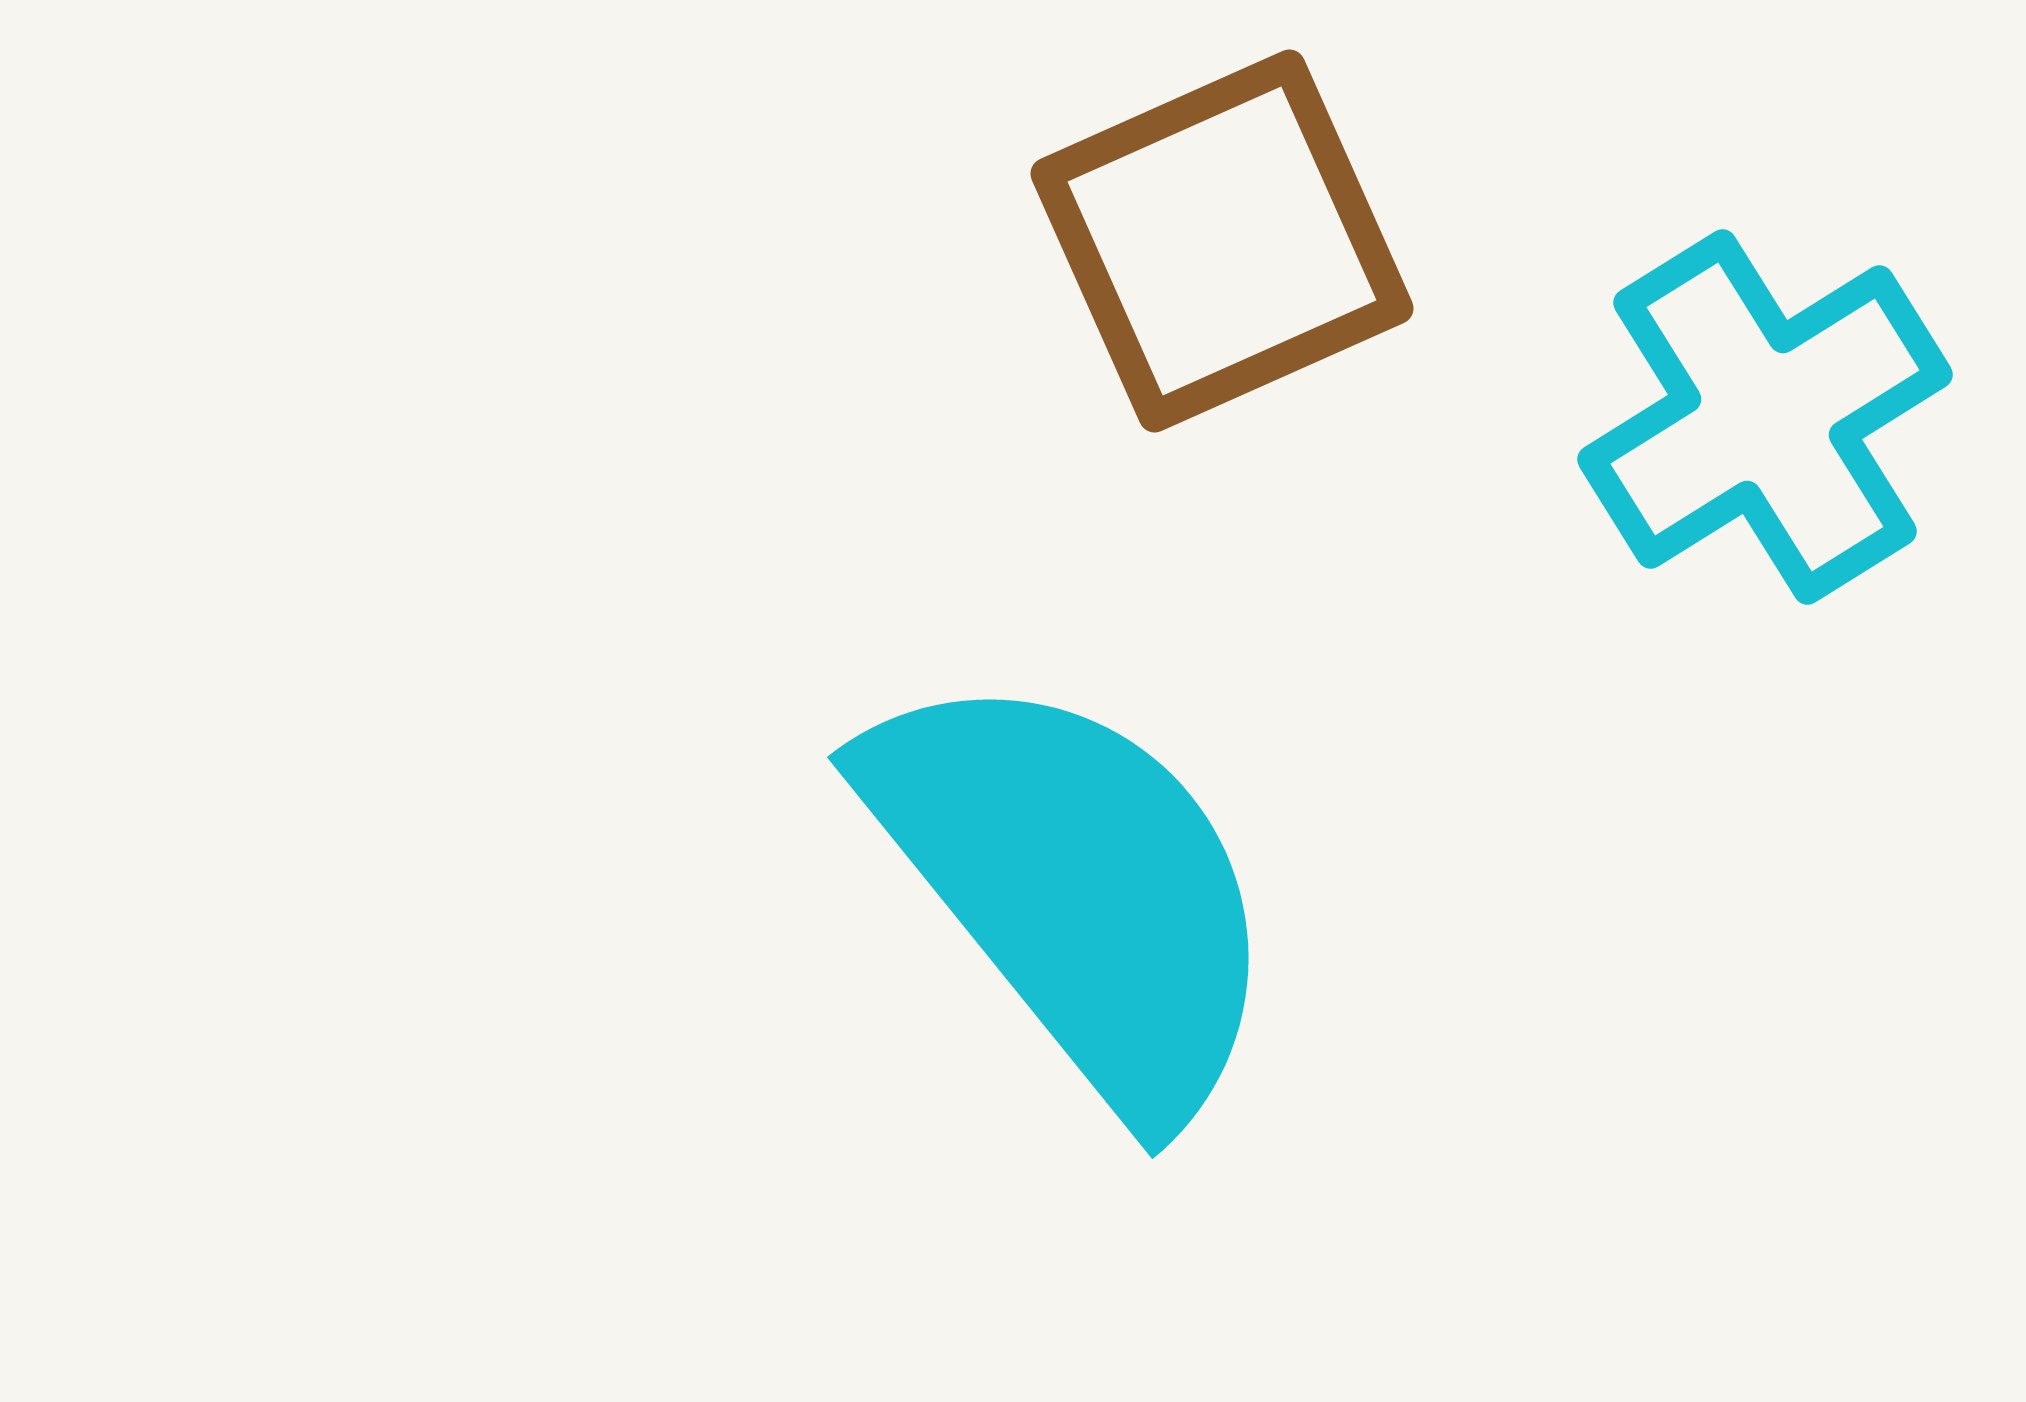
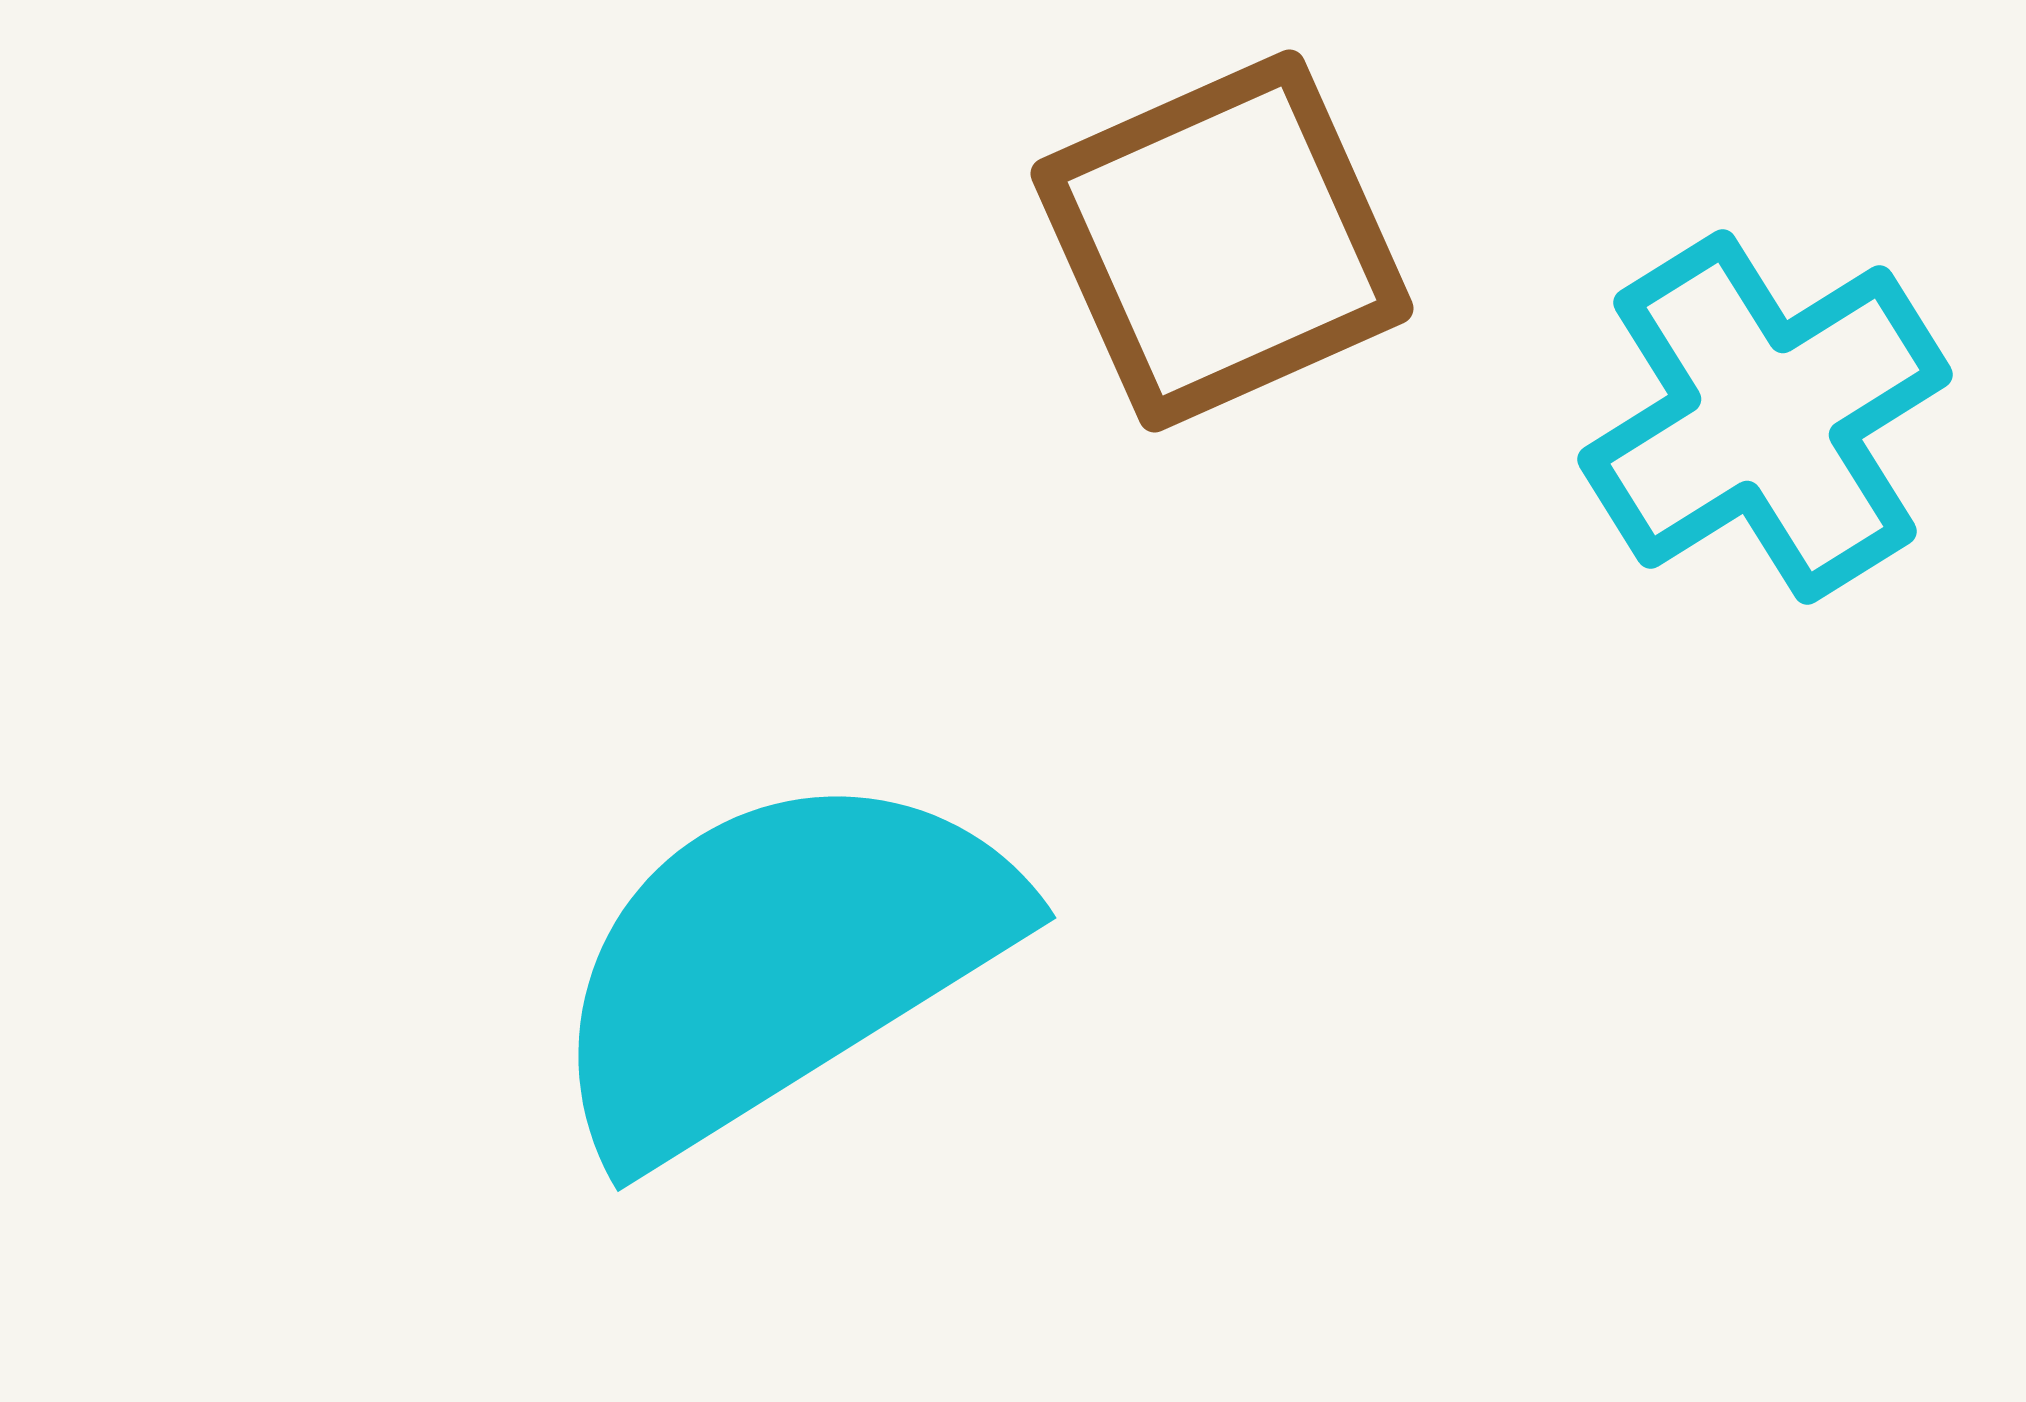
cyan semicircle: moved 296 px left, 73 px down; rotated 83 degrees counterclockwise
